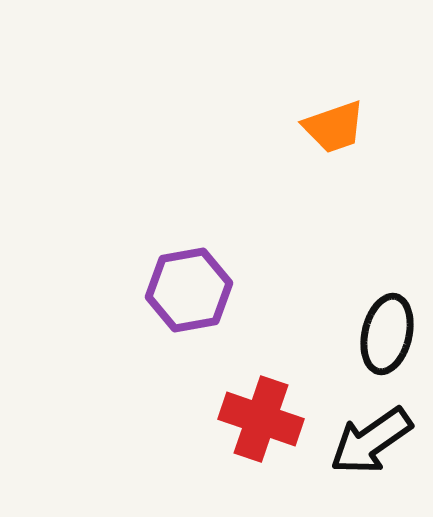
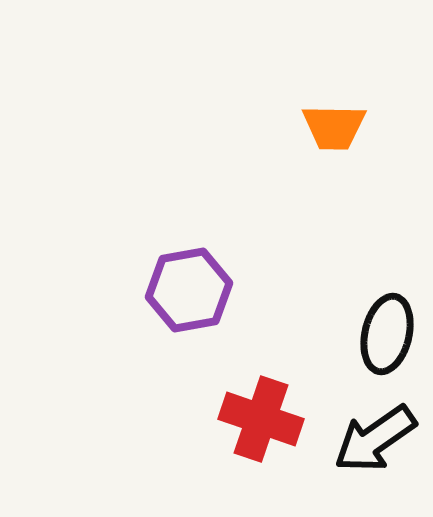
orange trapezoid: rotated 20 degrees clockwise
black arrow: moved 4 px right, 2 px up
